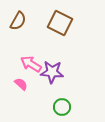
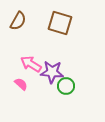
brown square: rotated 10 degrees counterclockwise
green circle: moved 4 px right, 21 px up
